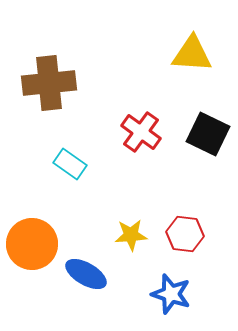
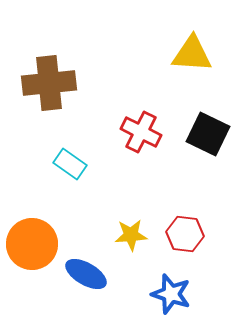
red cross: rotated 9 degrees counterclockwise
